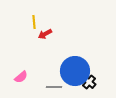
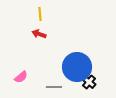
yellow line: moved 6 px right, 8 px up
red arrow: moved 6 px left; rotated 48 degrees clockwise
blue circle: moved 2 px right, 4 px up
